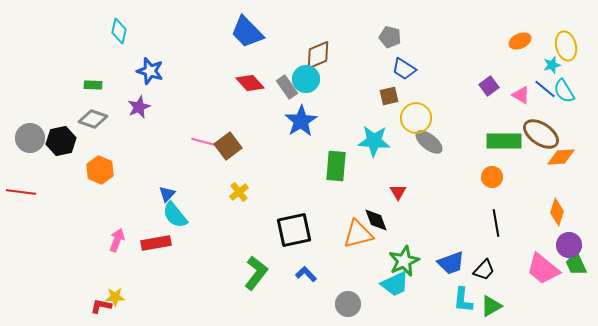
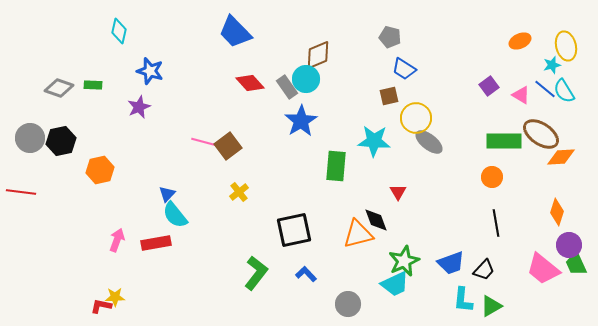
blue trapezoid at (247, 32): moved 12 px left
gray diamond at (93, 119): moved 34 px left, 31 px up
orange hexagon at (100, 170): rotated 24 degrees clockwise
